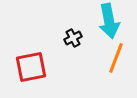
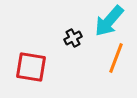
cyan arrow: rotated 52 degrees clockwise
red square: rotated 20 degrees clockwise
